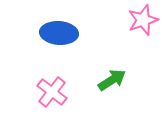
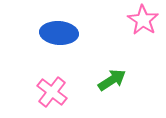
pink star: rotated 20 degrees counterclockwise
